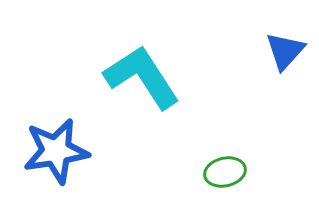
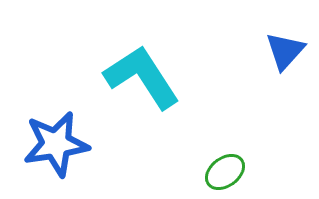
blue star: moved 7 px up
green ellipse: rotated 24 degrees counterclockwise
